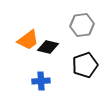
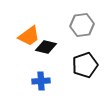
orange trapezoid: moved 1 px right, 4 px up
black diamond: moved 2 px left
